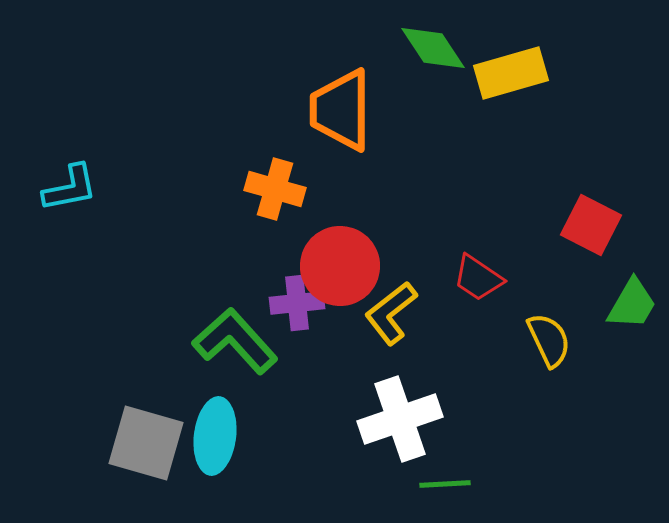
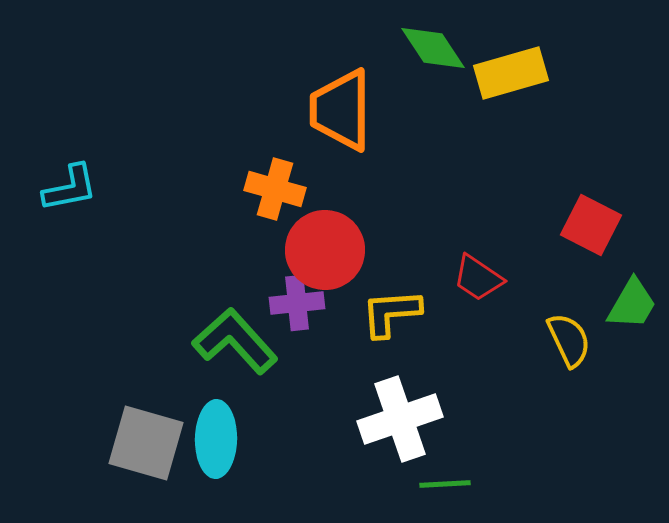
red circle: moved 15 px left, 16 px up
yellow L-shape: rotated 34 degrees clockwise
yellow semicircle: moved 20 px right
cyan ellipse: moved 1 px right, 3 px down; rotated 6 degrees counterclockwise
